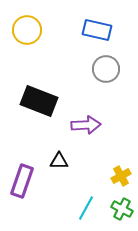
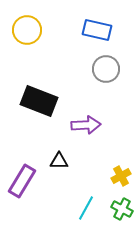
purple rectangle: rotated 12 degrees clockwise
